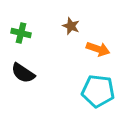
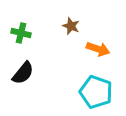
black semicircle: rotated 85 degrees counterclockwise
cyan pentagon: moved 2 px left, 1 px down; rotated 12 degrees clockwise
